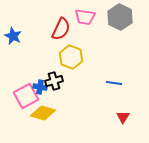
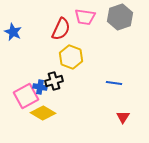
gray hexagon: rotated 15 degrees clockwise
blue star: moved 4 px up
yellow diamond: rotated 15 degrees clockwise
